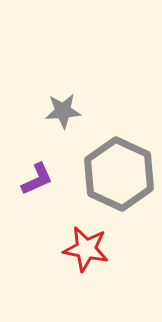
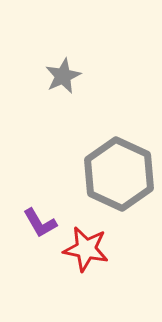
gray star: moved 35 px up; rotated 21 degrees counterclockwise
purple L-shape: moved 3 px right, 44 px down; rotated 84 degrees clockwise
